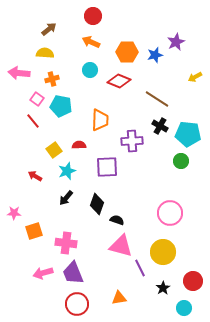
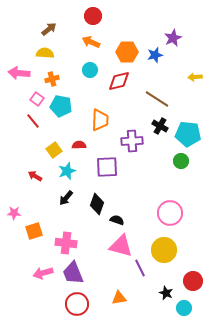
purple star at (176, 42): moved 3 px left, 4 px up
yellow arrow at (195, 77): rotated 24 degrees clockwise
red diamond at (119, 81): rotated 35 degrees counterclockwise
yellow circle at (163, 252): moved 1 px right, 2 px up
black star at (163, 288): moved 3 px right, 5 px down; rotated 16 degrees counterclockwise
